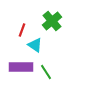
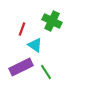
green cross: rotated 24 degrees counterclockwise
red line: moved 1 px up
purple rectangle: rotated 25 degrees counterclockwise
